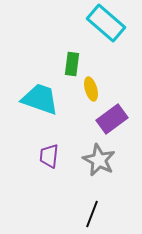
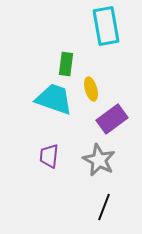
cyan rectangle: moved 3 px down; rotated 39 degrees clockwise
green rectangle: moved 6 px left
cyan trapezoid: moved 14 px right
black line: moved 12 px right, 7 px up
